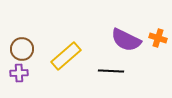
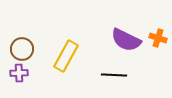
yellow rectangle: rotated 20 degrees counterclockwise
black line: moved 3 px right, 4 px down
